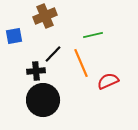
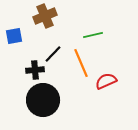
black cross: moved 1 px left, 1 px up
red semicircle: moved 2 px left
